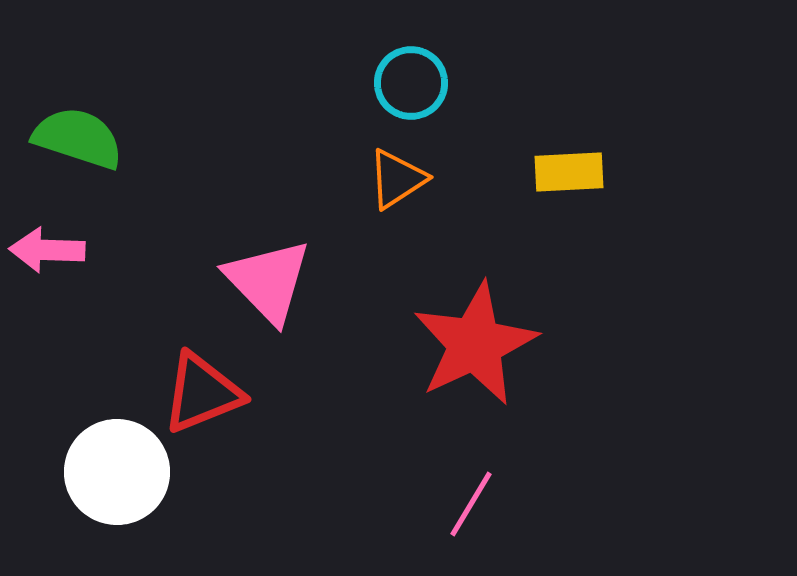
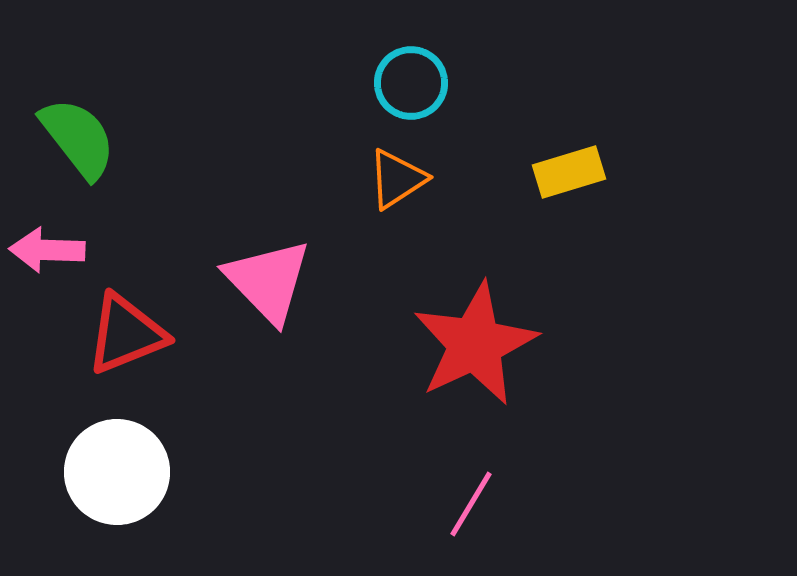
green semicircle: rotated 34 degrees clockwise
yellow rectangle: rotated 14 degrees counterclockwise
red triangle: moved 76 px left, 59 px up
